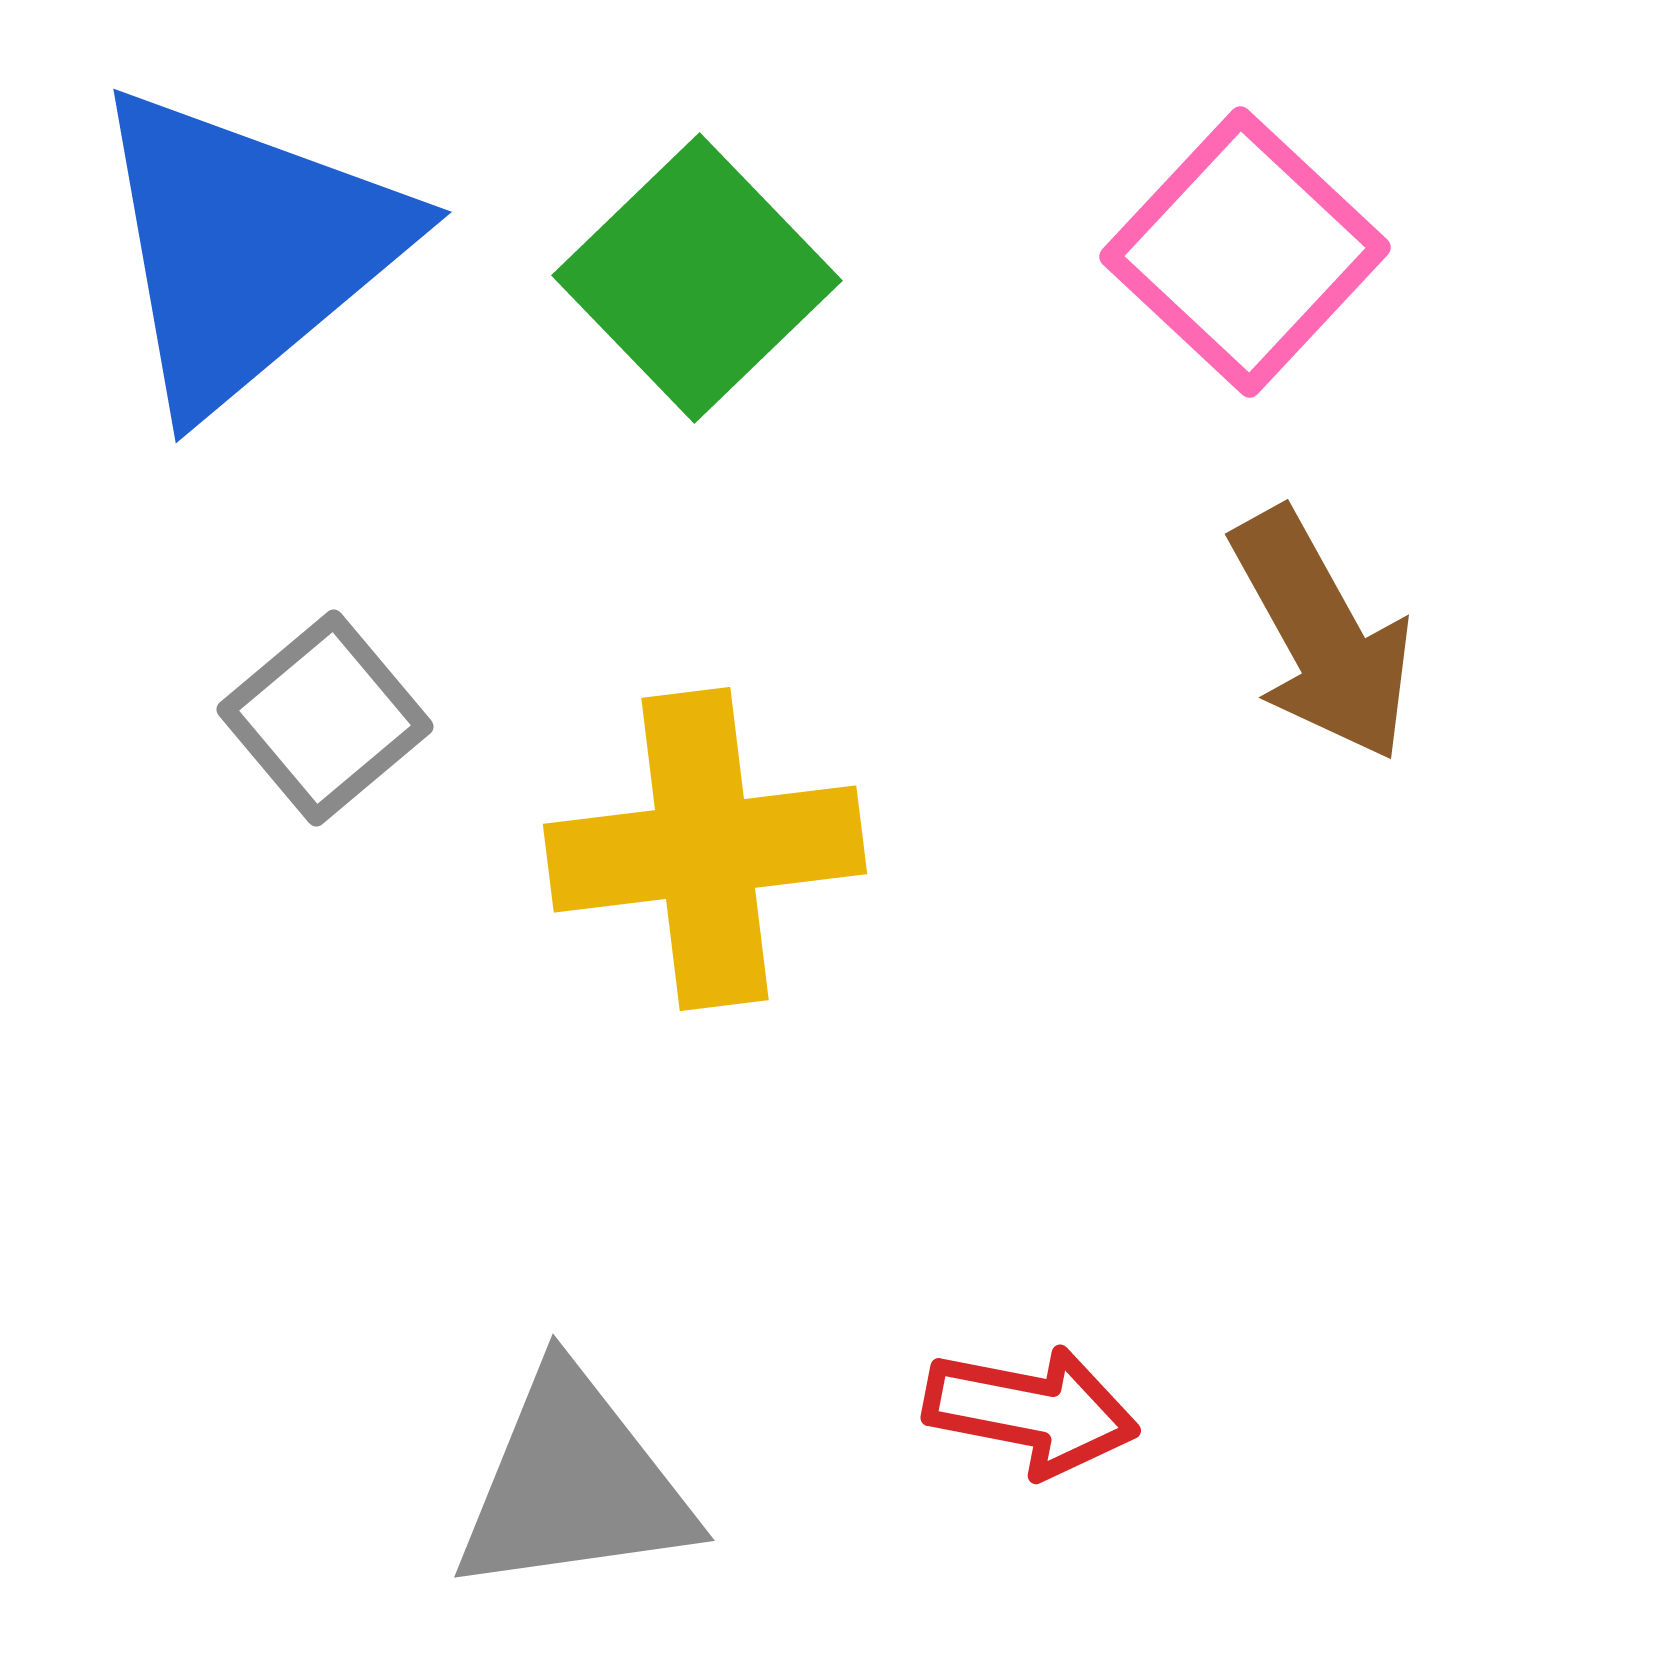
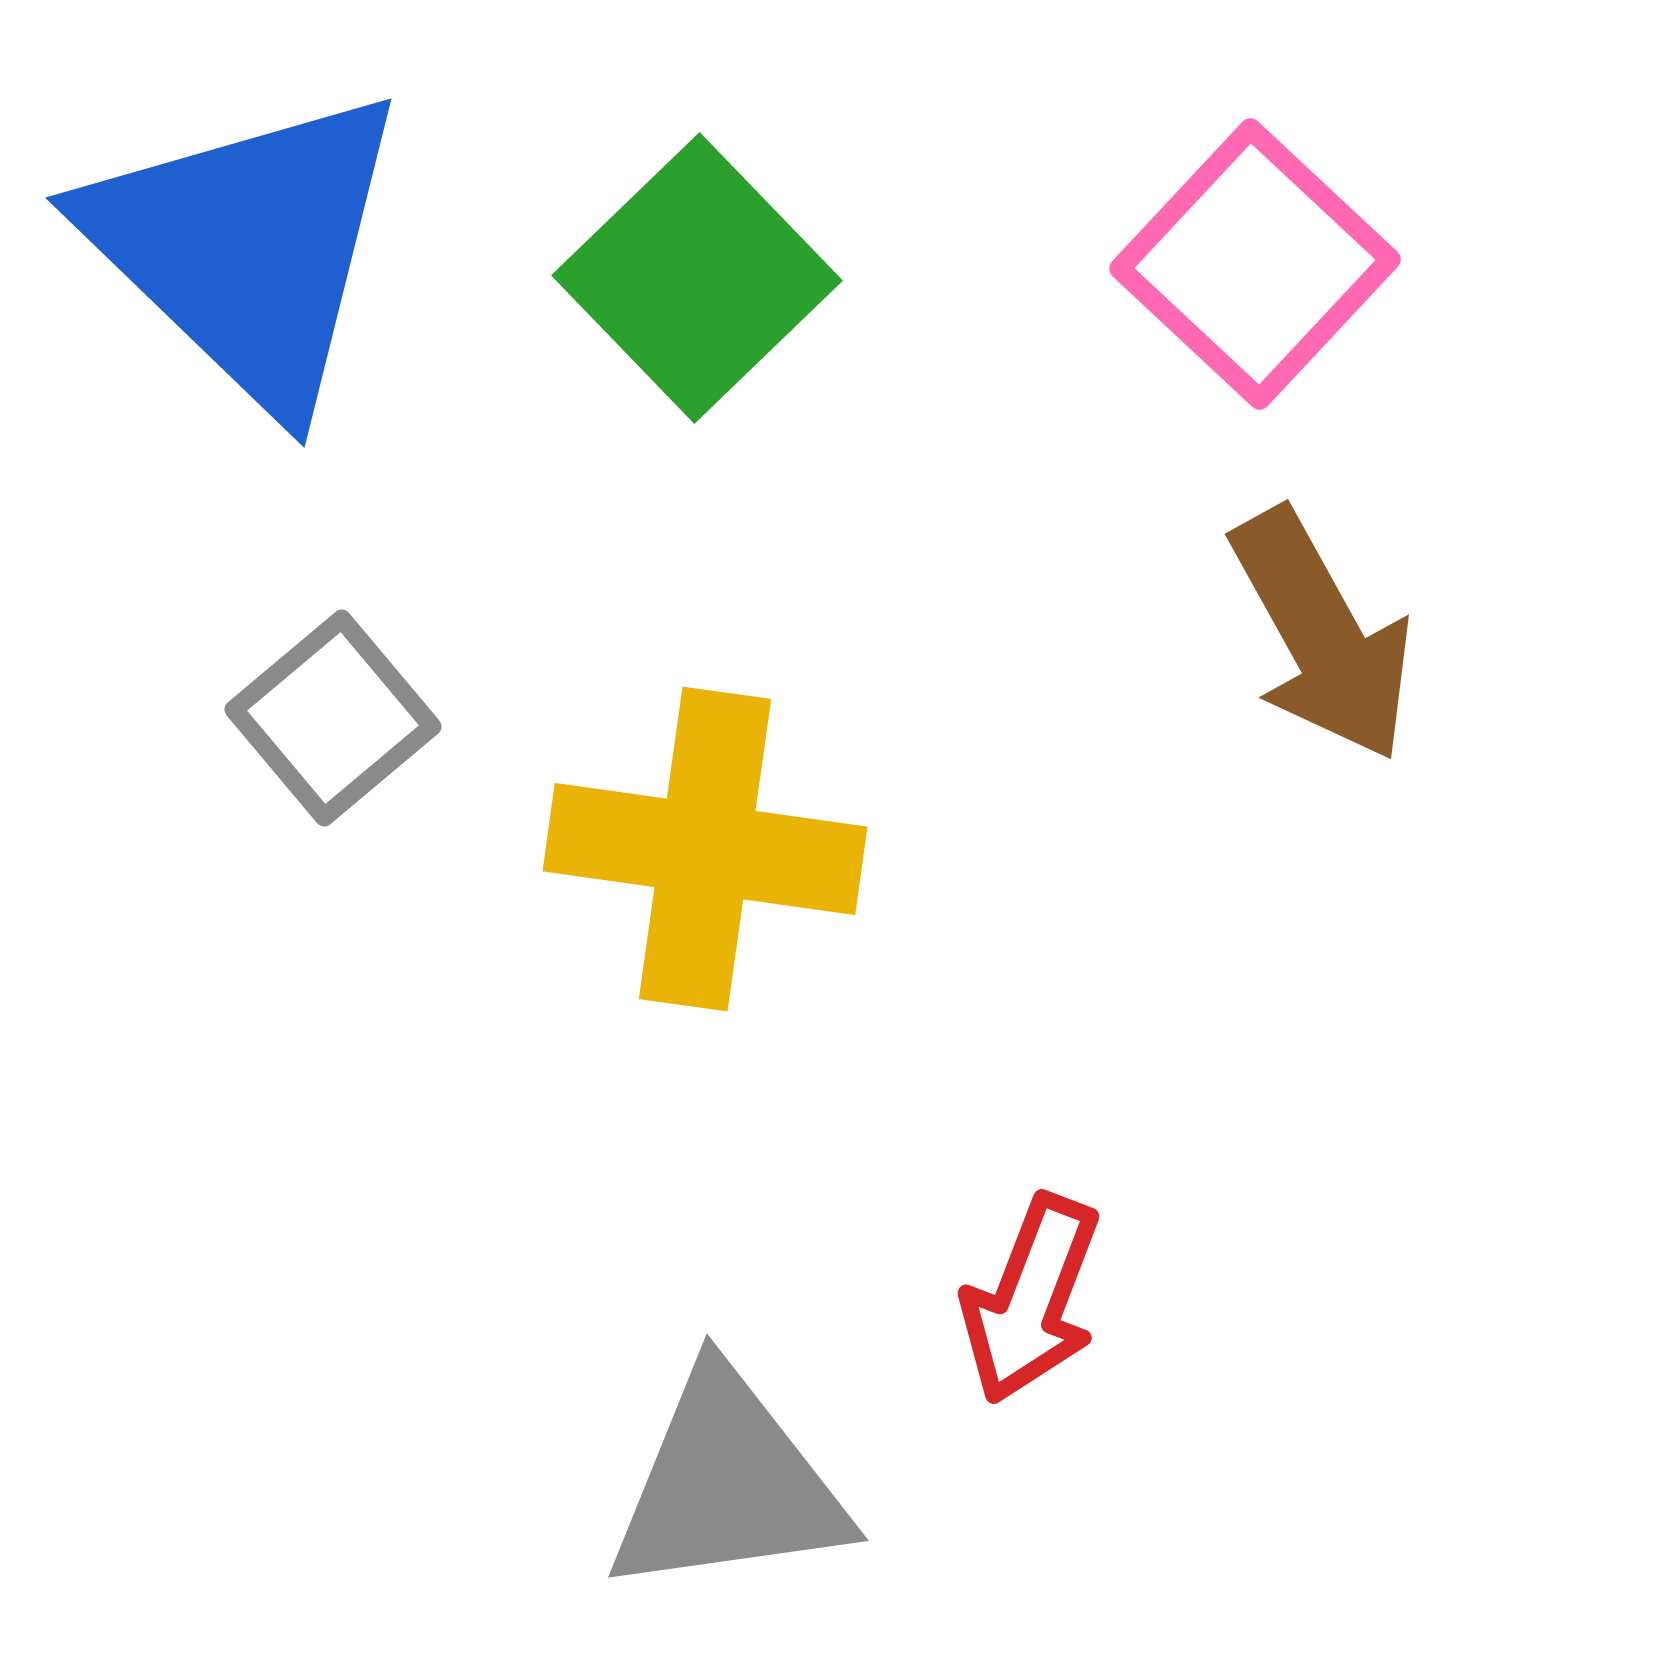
blue triangle: rotated 36 degrees counterclockwise
pink square: moved 10 px right, 12 px down
gray square: moved 8 px right
yellow cross: rotated 15 degrees clockwise
red arrow: moved 112 px up; rotated 100 degrees clockwise
gray triangle: moved 154 px right
